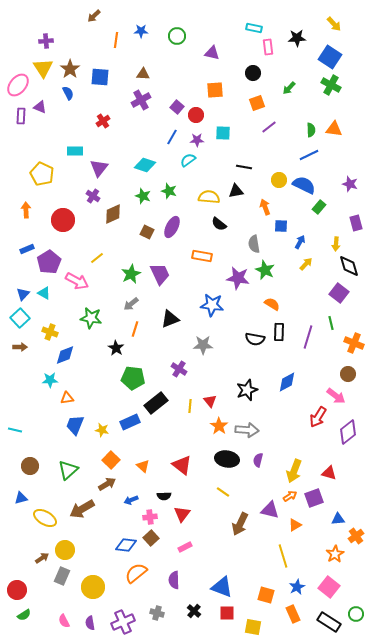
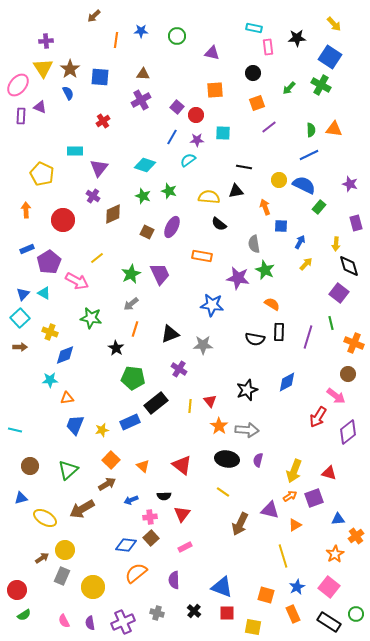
green cross at (331, 85): moved 10 px left
black triangle at (170, 319): moved 15 px down
yellow star at (102, 430): rotated 24 degrees counterclockwise
